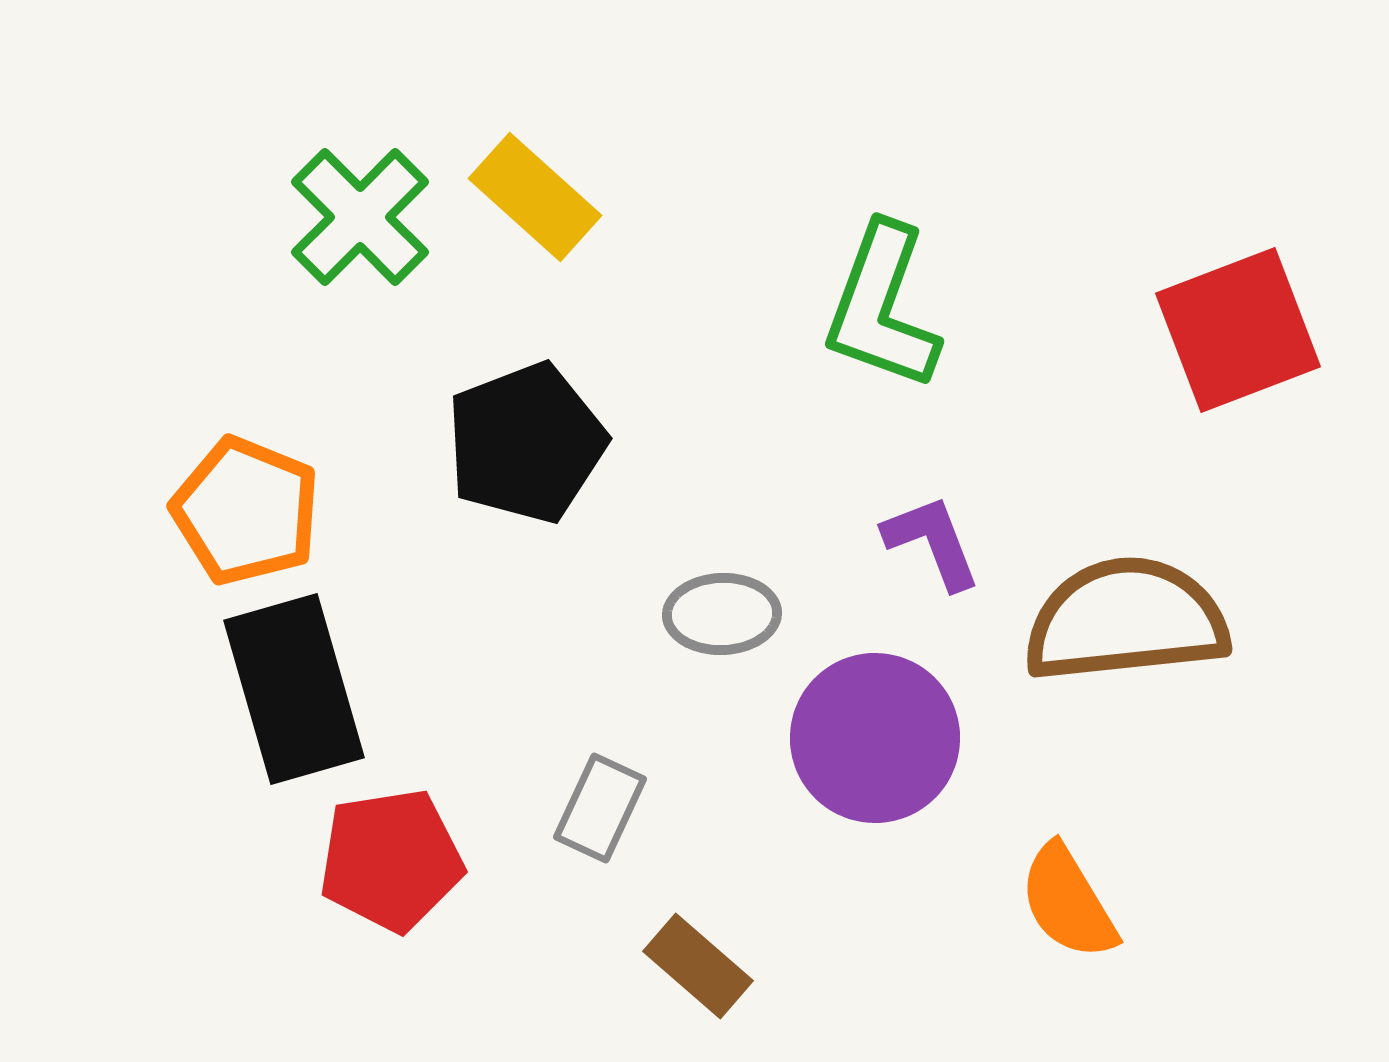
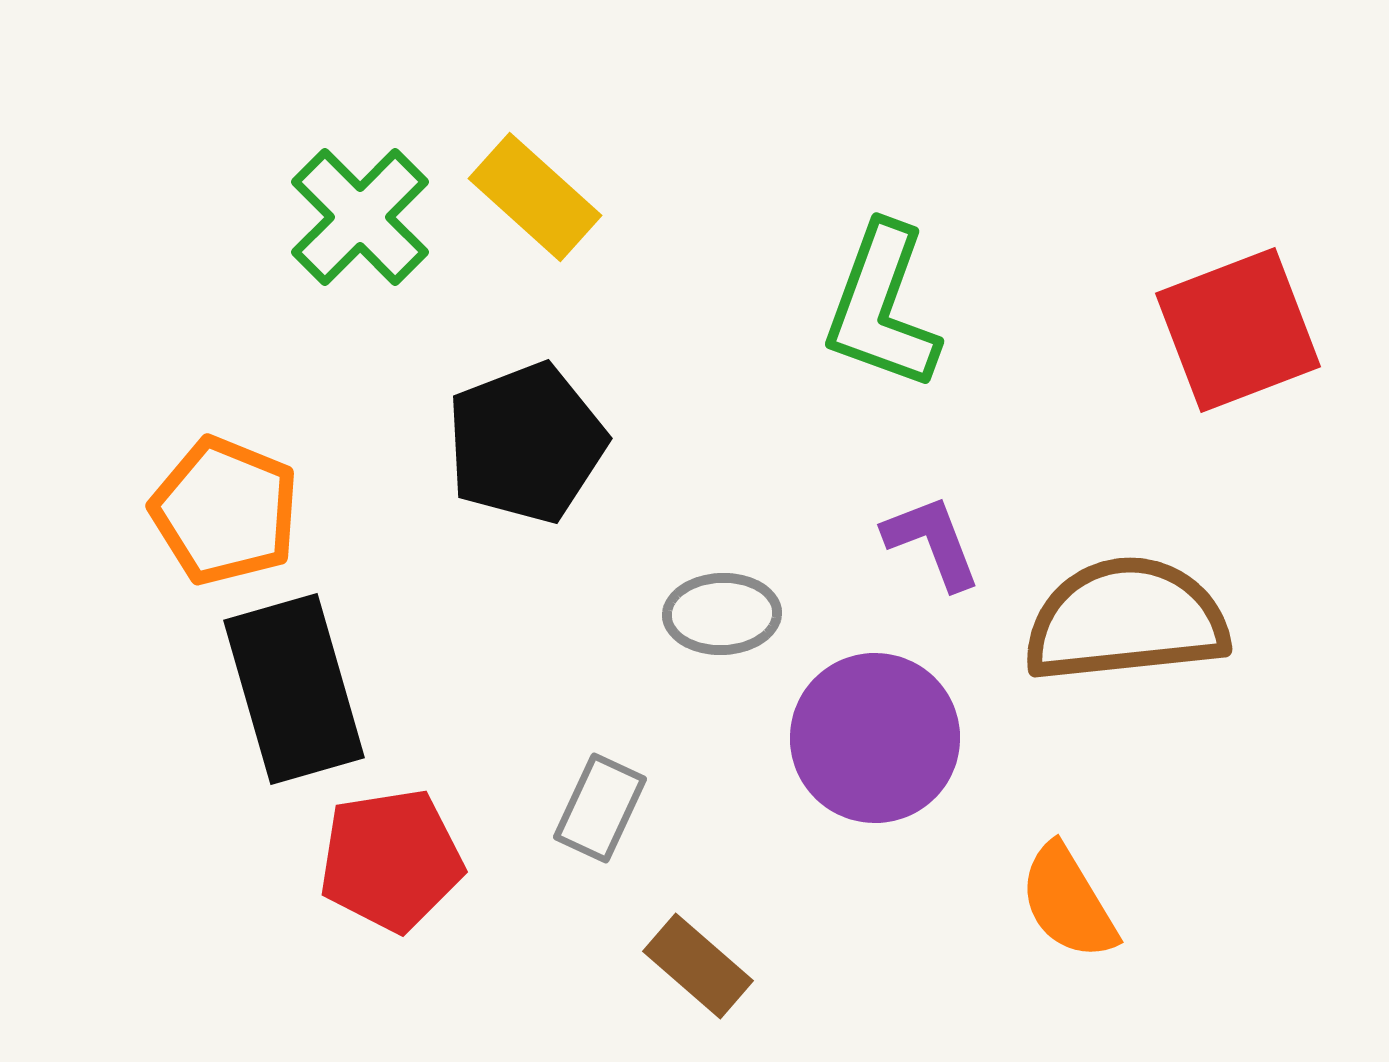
orange pentagon: moved 21 px left
